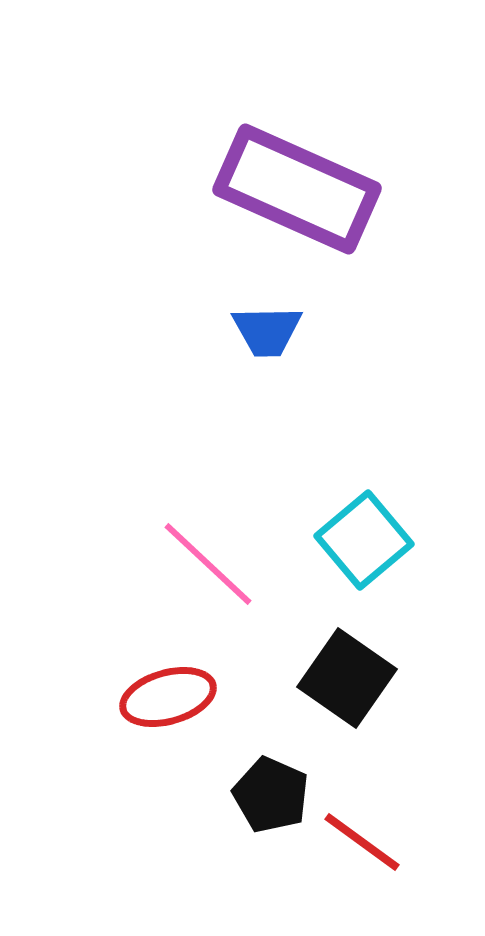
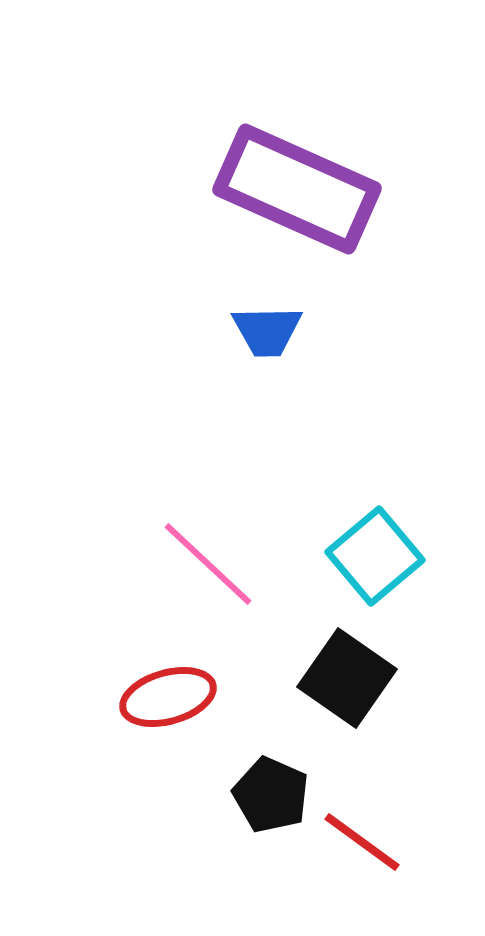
cyan square: moved 11 px right, 16 px down
